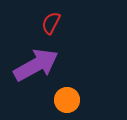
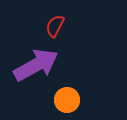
red semicircle: moved 4 px right, 3 px down
